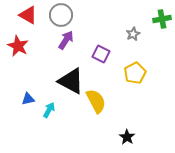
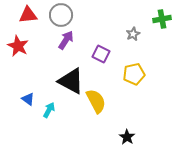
red triangle: rotated 36 degrees counterclockwise
yellow pentagon: moved 1 px left, 1 px down; rotated 15 degrees clockwise
blue triangle: rotated 48 degrees clockwise
